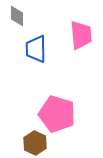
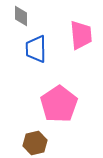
gray diamond: moved 4 px right
pink pentagon: moved 2 px right, 10 px up; rotated 21 degrees clockwise
brown hexagon: rotated 20 degrees clockwise
